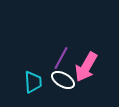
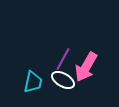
purple line: moved 2 px right, 1 px down
cyan trapezoid: rotated 15 degrees clockwise
